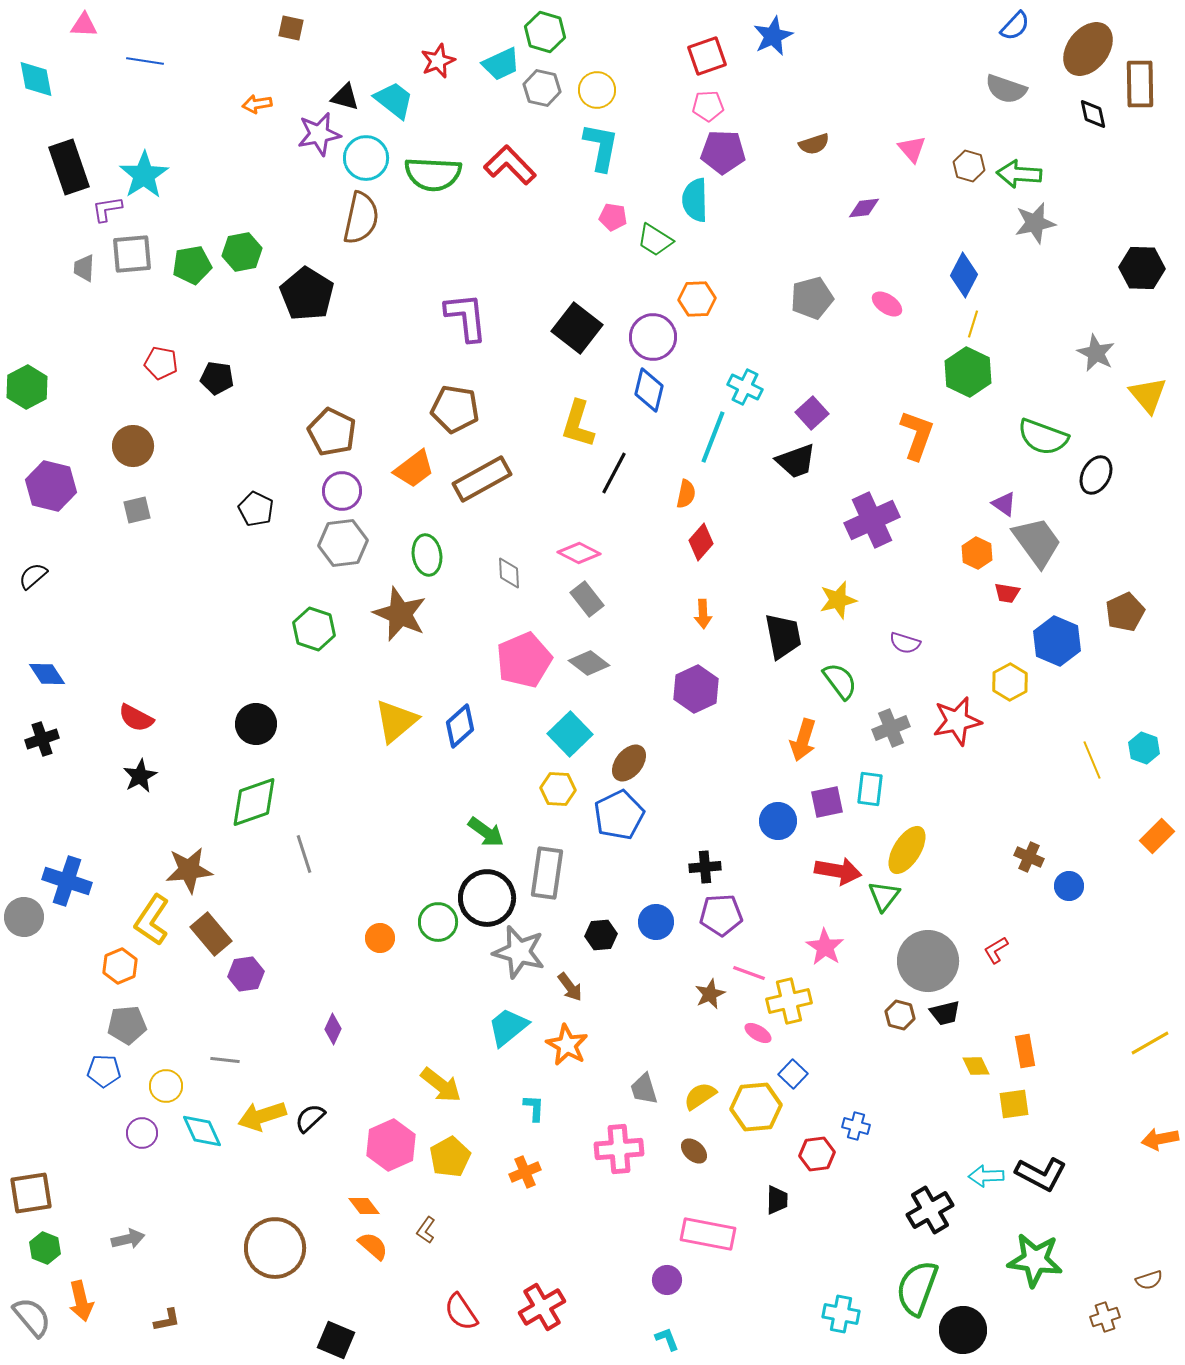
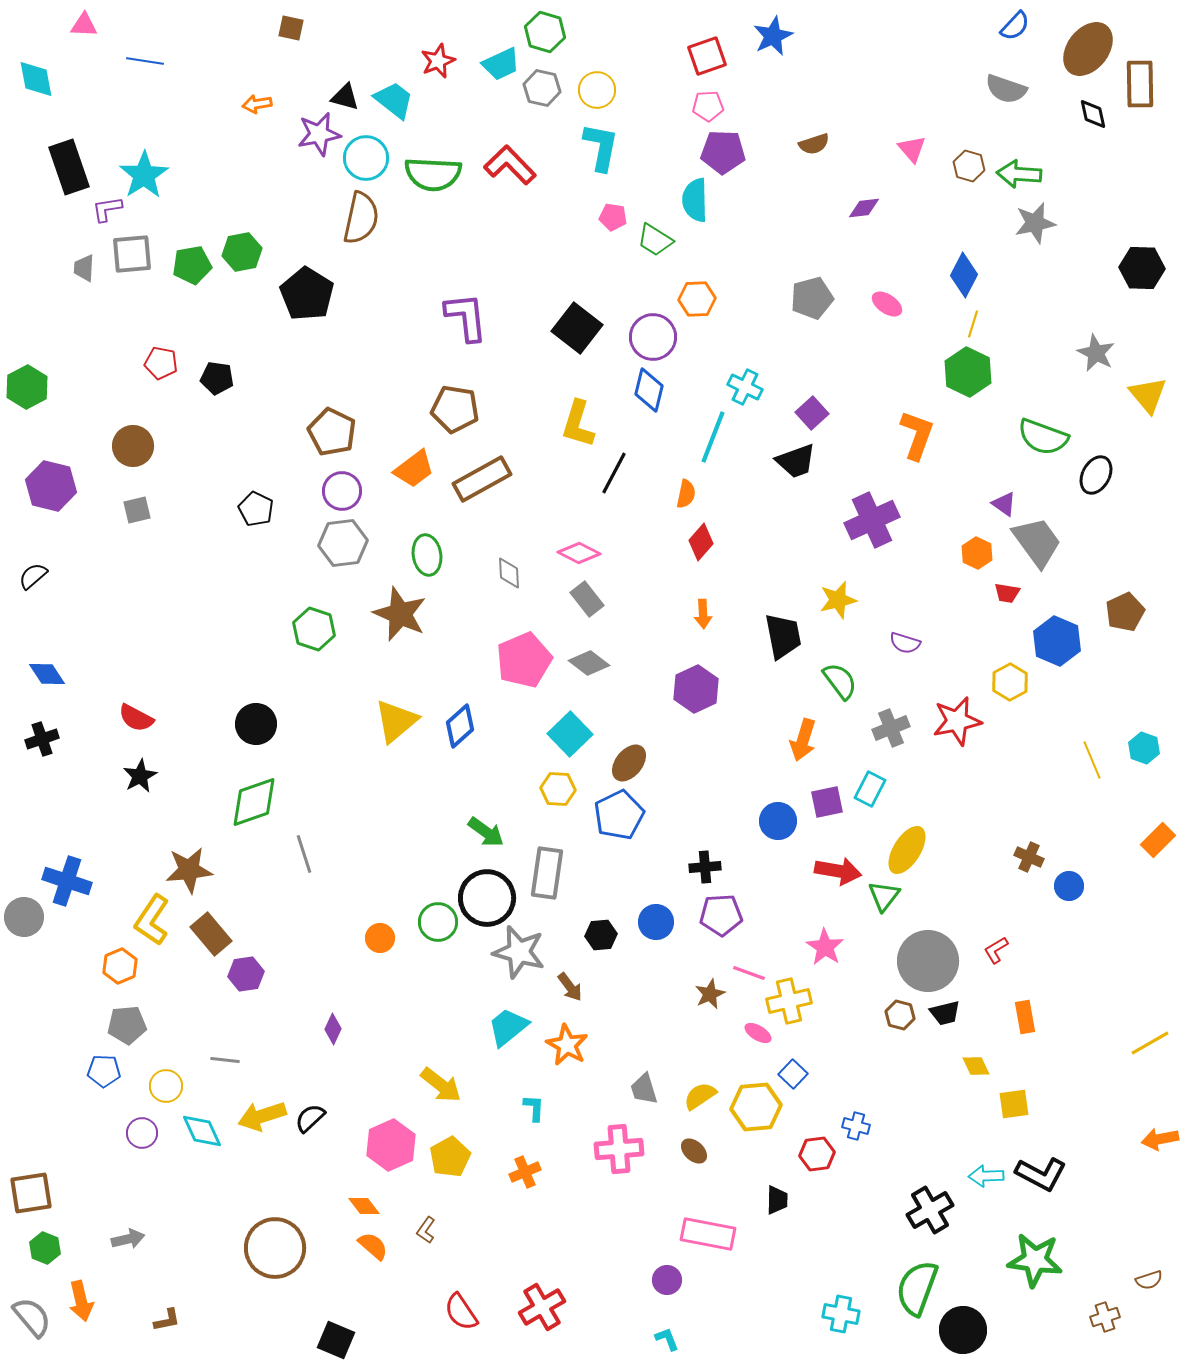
cyan rectangle at (870, 789): rotated 20 degrees clockwise
orange rectangle at (1157, 836): moved 1 px right, 4 px down
orange rectangle at (1025, 1051): moved 34 px up
